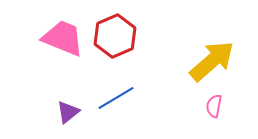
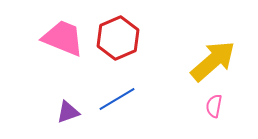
red hexagon: moved 3 px right, 2 px down
yellow arrow: moved 1 px right
blue line: moved 1 px right, 1 px down
purple triangle: rotated 20 degrees clockwise
